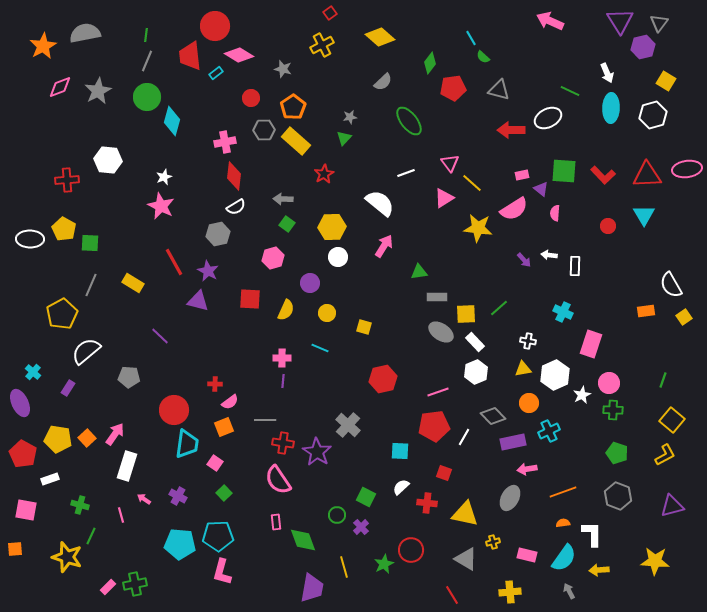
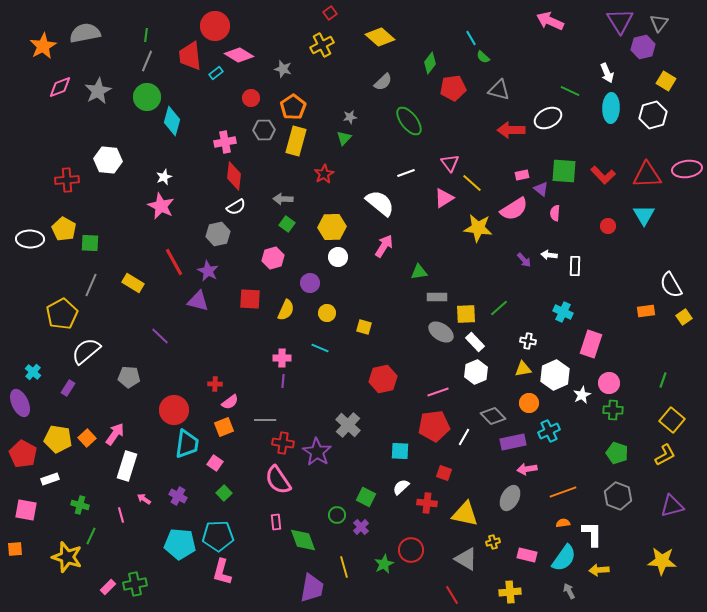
yellow rectangle at (296, 141): rotated 64 degrees clockwise
yellow star at (655, 561): moved 7 px right
